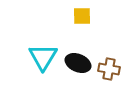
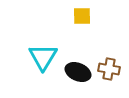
black ellipse: moved 9 px down
